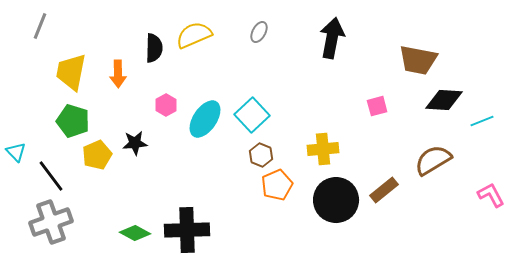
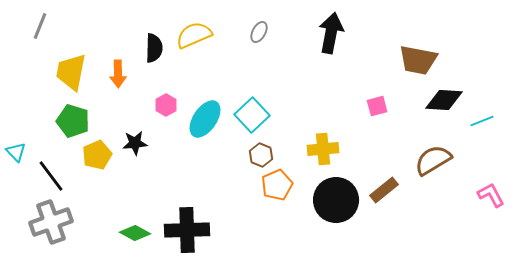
black arrow: moved 1 px left, 5 px up
